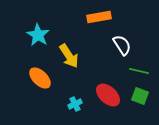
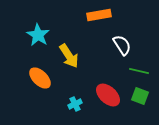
orange rectangle: moved 2 px up
